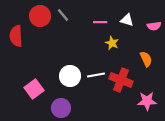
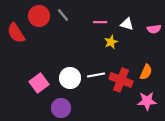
red circle: moved 1 px left
white triangle: moved 4 px down
pink semicircle: moved 3 px down
red semicircle: moved 3 px up; rotated 30 degrees counterclockwise
yellow star: moved 1 px left, 1 px up; rotated 24 degrees clockwise
orange semicircle: moved 13 px down; rotated 49 degrees clockwise
white circle: moved 2 px down
pink square: moved 5 px right, 6 px up
